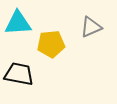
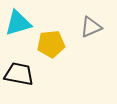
cyan triangle: rotated 12 degrees counterclockwise
